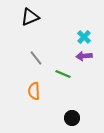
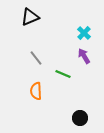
cyan cross: moved 4 px up
purple arrow: rotated 63 degrees clockwise
orange semicircle: moved 2 px right
black circle: moved 8 px right
